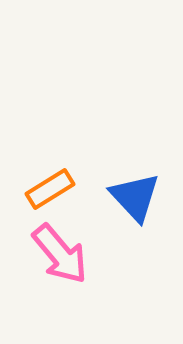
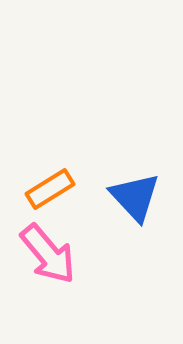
pink arrow: moved 12 px left
